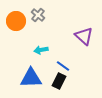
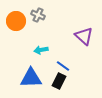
gray cross: rotated 16 degrees counterclockwise
